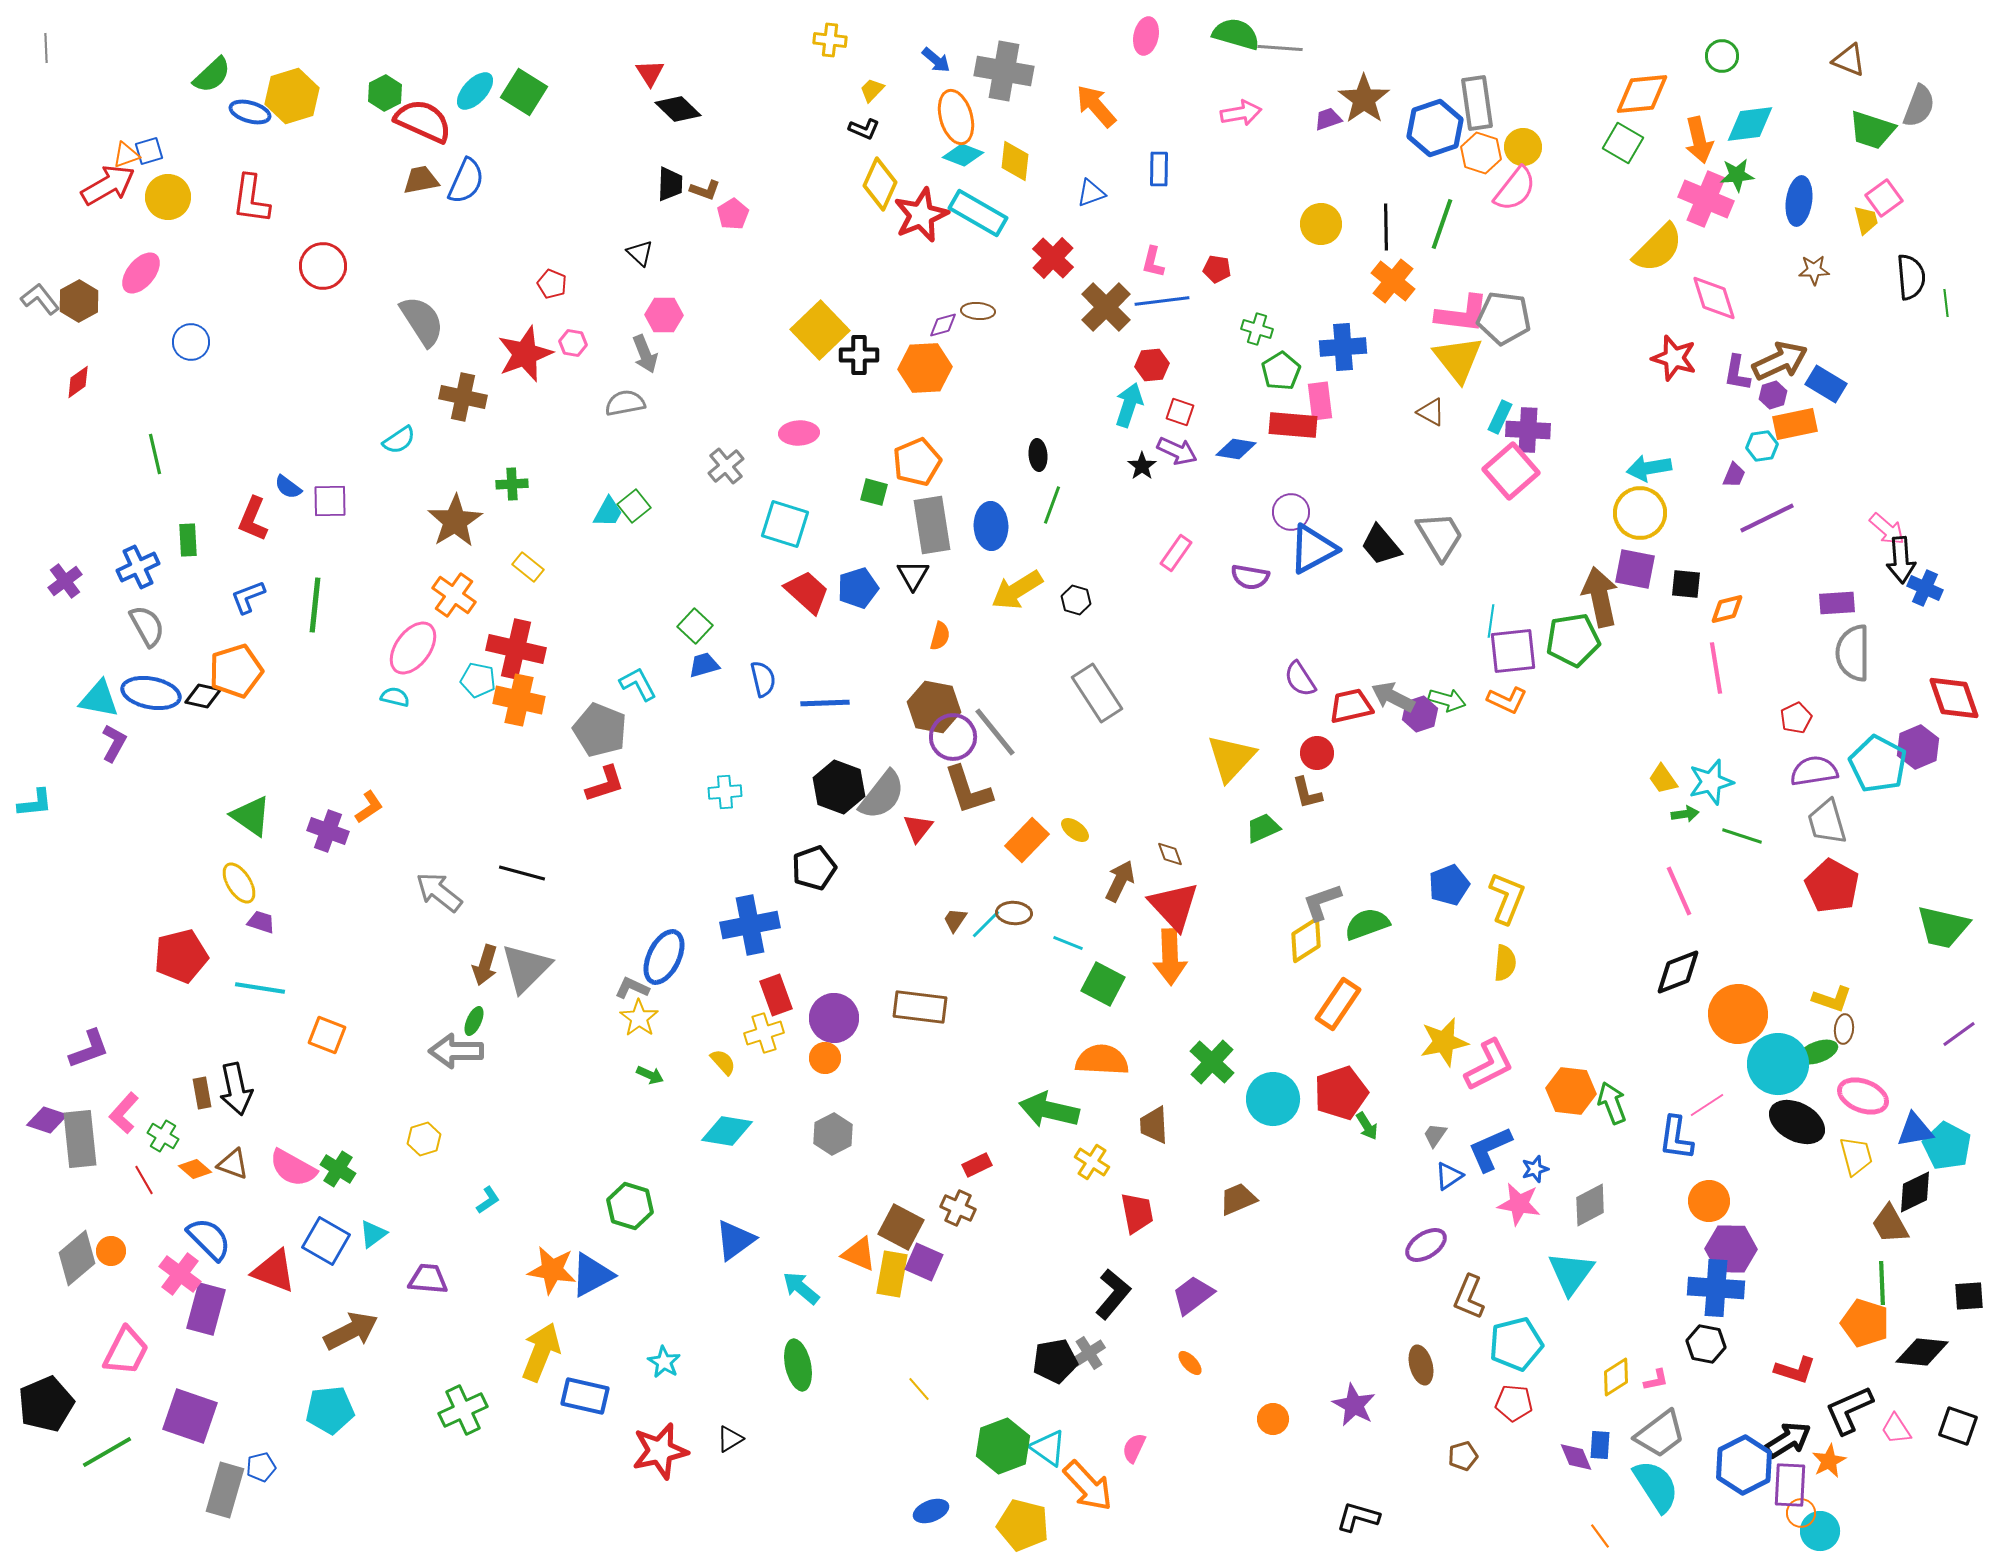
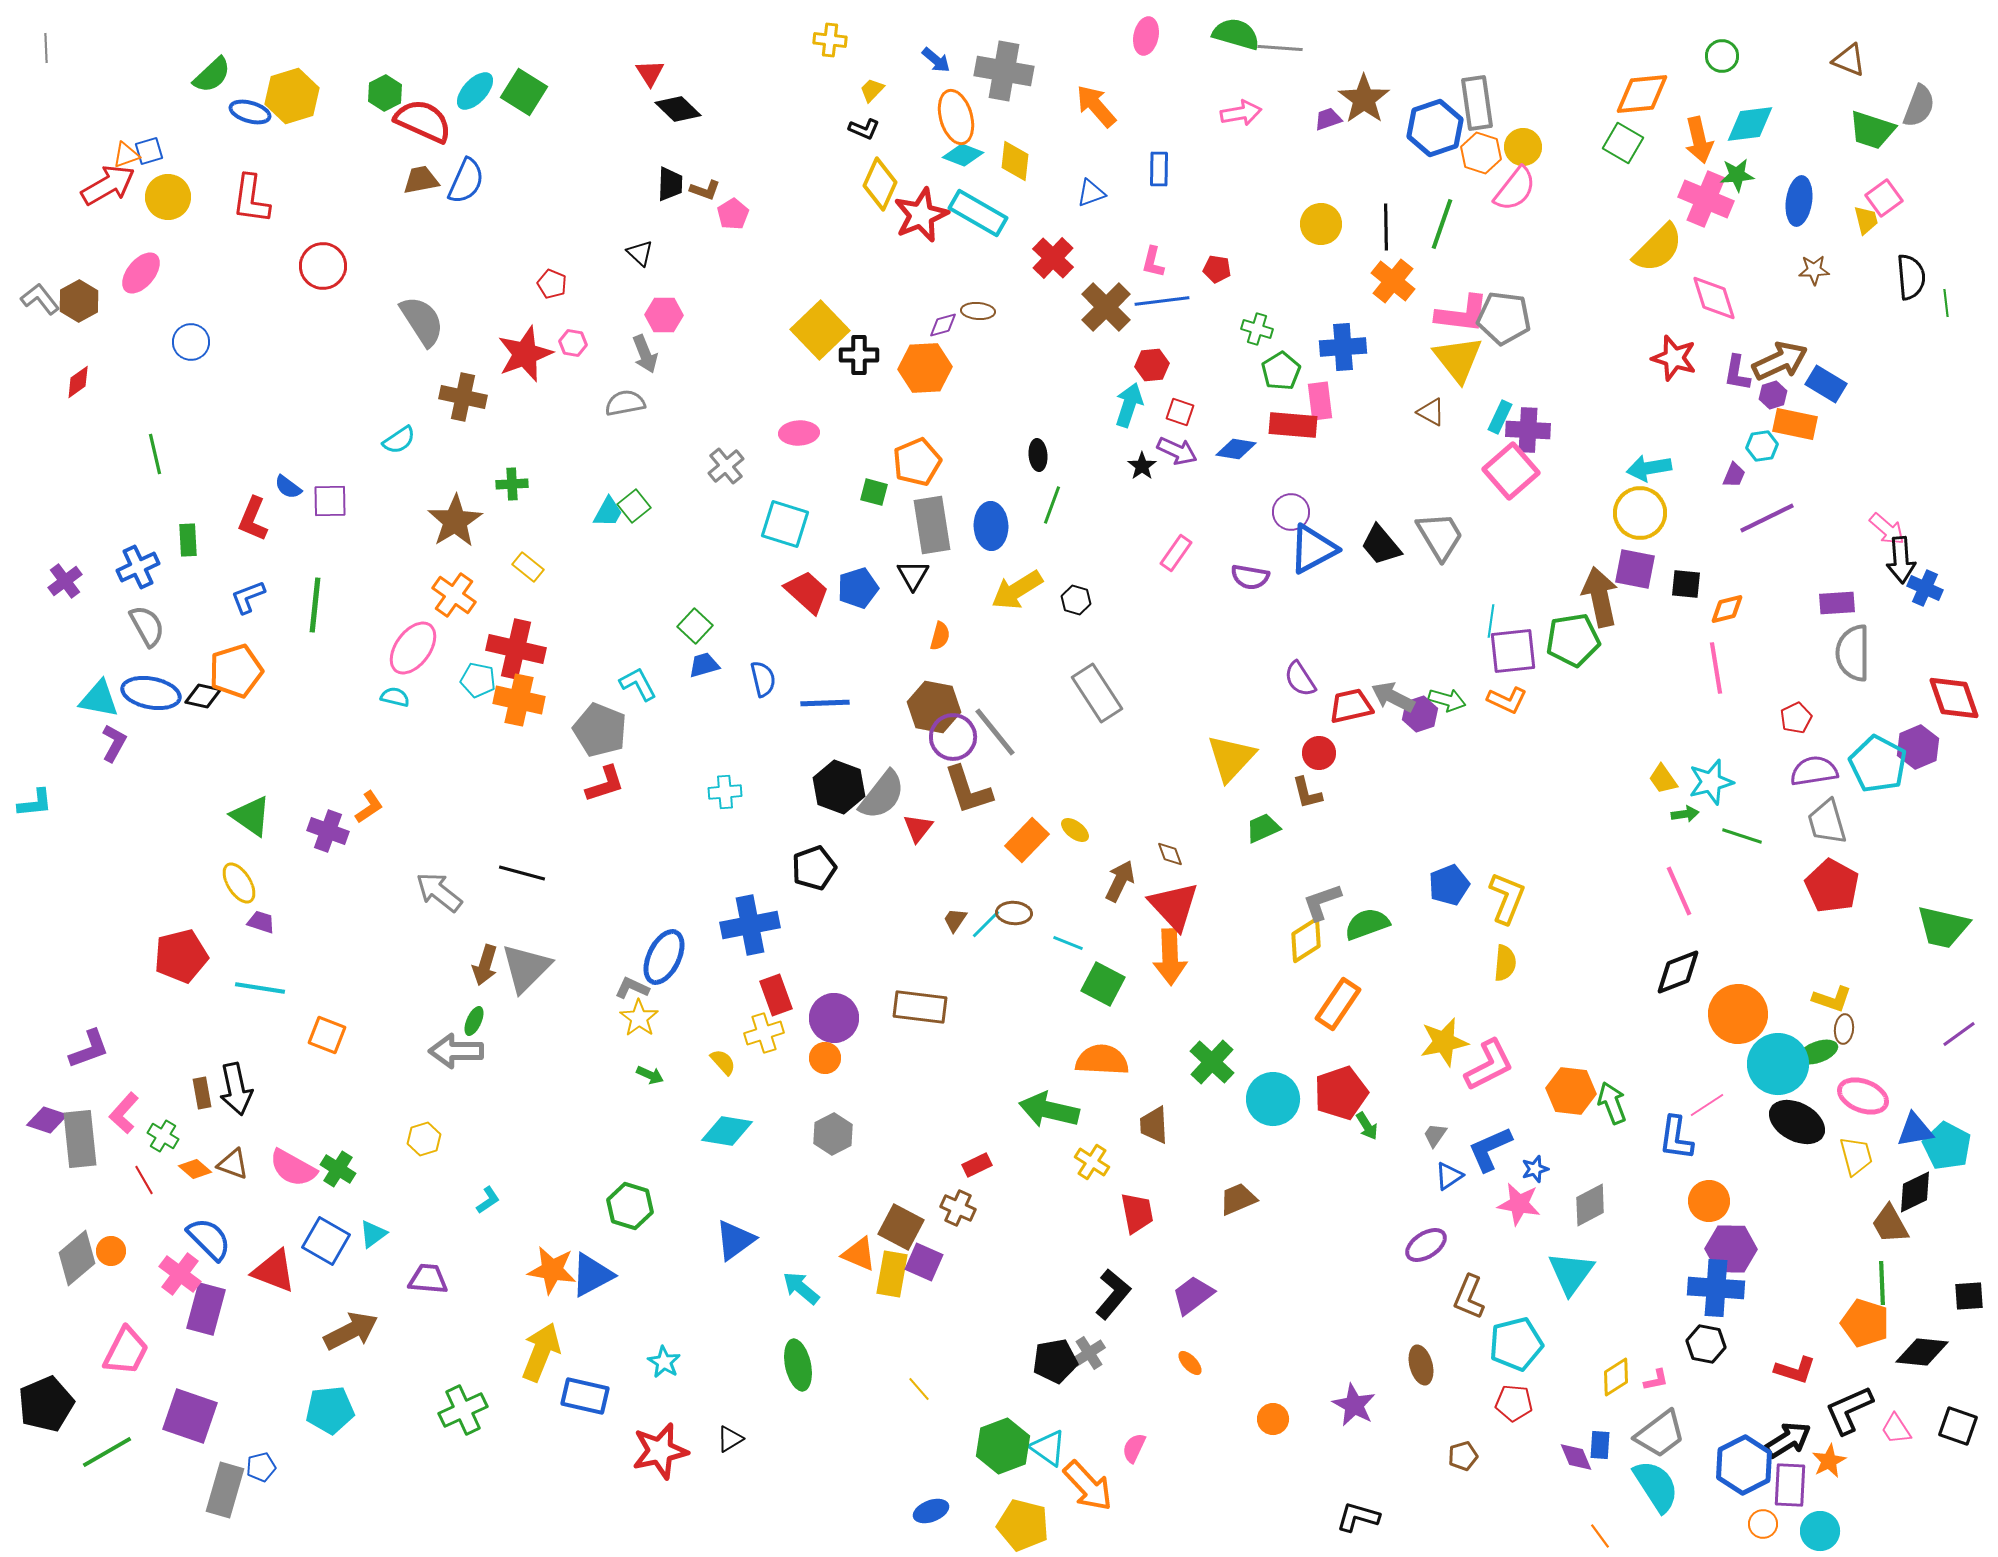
orange rectangle at (1795, 424): rotated 24 degrees clockwise
red circle at (1317, 753): moved 2 px right
orange circle at (1801, 1513): moved 38 px left, 11 px down
